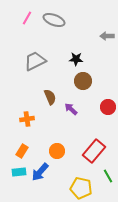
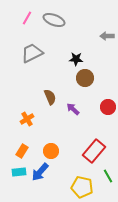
gray trapezoid: moved 3 px left, 8 px up
brown circle: moved 2 px right, 3 px up
purple arrow: moved 2 px right
orange cross: rotated 24 degrees counterclockwise
orange circle: moved 6 px left
yellow pentagon: moved 1 px right, 1 px up
